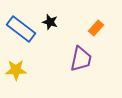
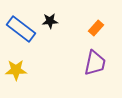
black star: moved 1 px up; rotated 21 degrees counterclockwise
purple trapezoid: moved 14 px right, 4 px down
